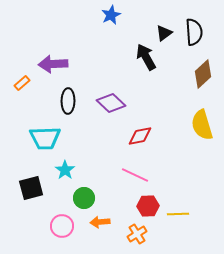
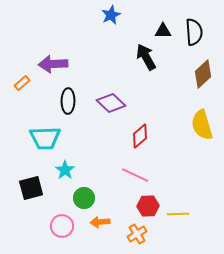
black triangle: moved 1 px left, 2 px up; rotated 36 degrees clockwise
red diamond: rotated 30 degrees counterclockwise
